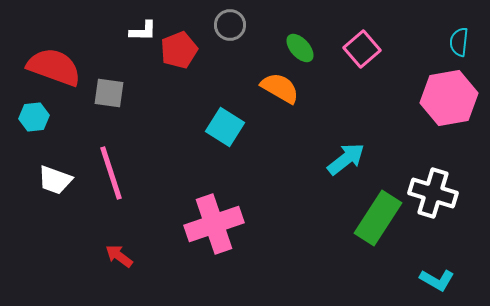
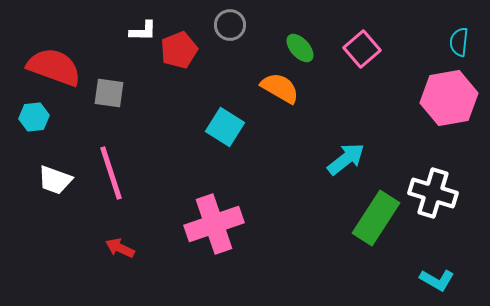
green rectangle: moved 2 px left
red arrow: moved 1 px right, 8 px up; rotated 12 degrees counterclockwise
